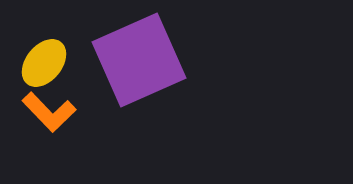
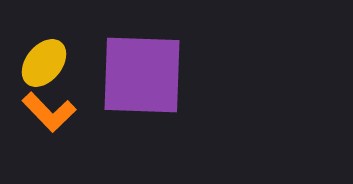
purple square: moved 3 px right, 15 px down; rotated 26 degrees clockwise
